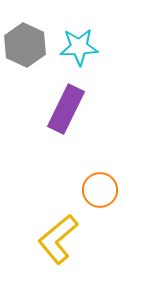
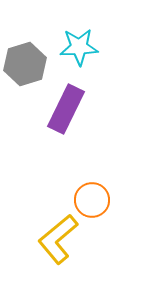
gray hexagon: moved 19 px down; rotated 18 degrees clockwise
orange circle: moved 8 px left, 10 px down
